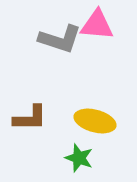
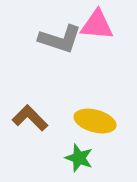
brown L-shape: rotated 135 degrees counterclockwise
